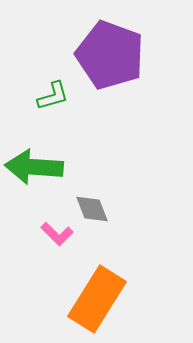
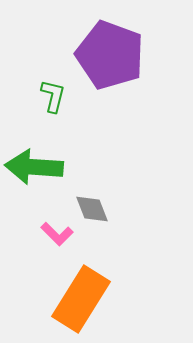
green L-shape: rotated 60 degrees counterclockwise
orange rectangle: moved 16 px left
